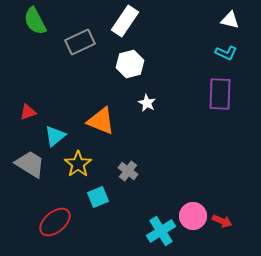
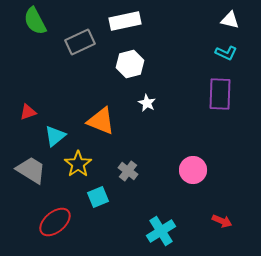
white rectangle: rotated 44 degrees clockwise
gray trapezoid: moved 1 px right, 6 px down
pink circle: moved 46 px up
